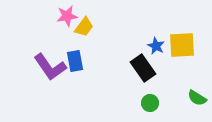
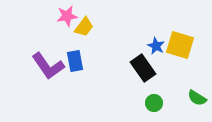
yellow square: moved 2 px left; rotated 20 degrees clockwise
purple L-shape: moved 2 px left, 1 px up
green circle: moved 4 px right
